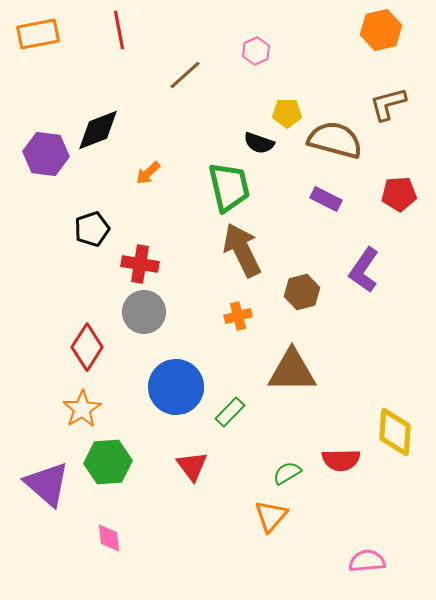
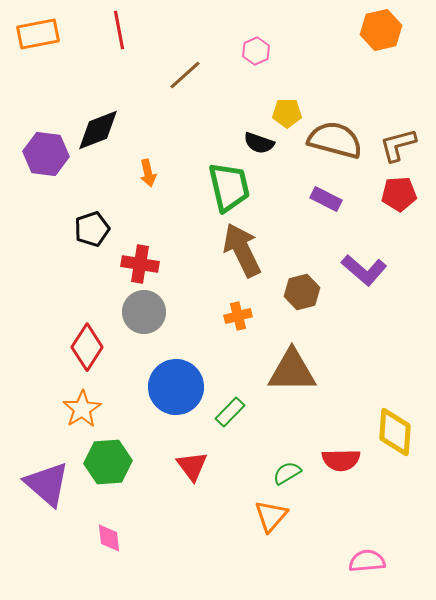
brown L-shape: moved 10 px right, 41 px down
orange arrow: rotated 60 degrees counterclockwise
purple L-shape: rotated 84 degrees counterclockwise
